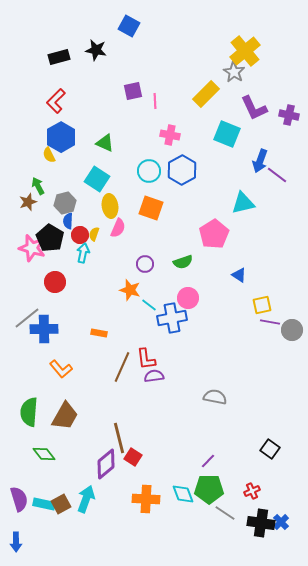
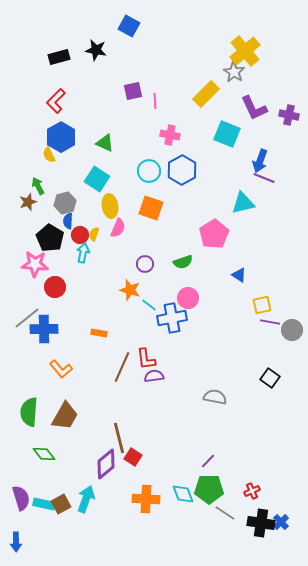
purple line at (277, 175): moved 13 px left, 3 px down; rotated 15 degrees counterclockwise
pink star at (32, 248): moved 3 px right, 16 px down; rotated 12 degrees counterclockwise
red circle at (55, 282): moved 5 px down
black square at (270, 449): moved 71 px up
purple semicircle at (19, 499): moved 2 px right, 1 px up
